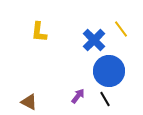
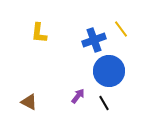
yellow L-shape: moved 1 px down
blue cross: rotated 25 degrees clockwise
black line: moved 1 px left, 4 px down
